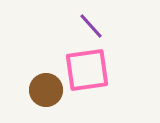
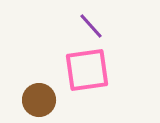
brown circle: moved 7 px left, 10 px down
